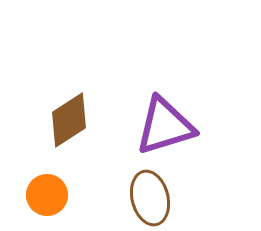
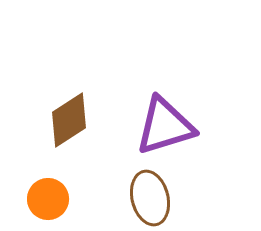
orange circle: moved 1 px right, 4 px down
